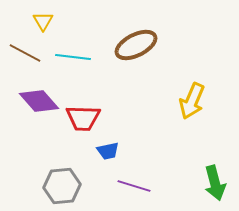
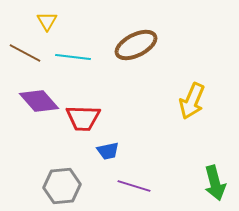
yellow triangle: moved 4 px right
